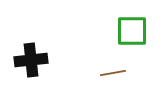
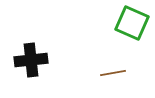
green square: moved 8 px up; rotated 24 degrees clockwise
